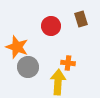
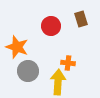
gray circle: moved 4 px down
